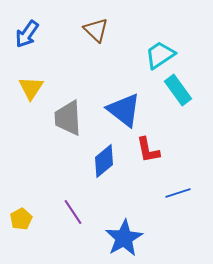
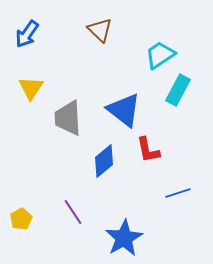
brown triangle: moved 4 px right
cyan rectangle: rotated 64 degrees clockwise
